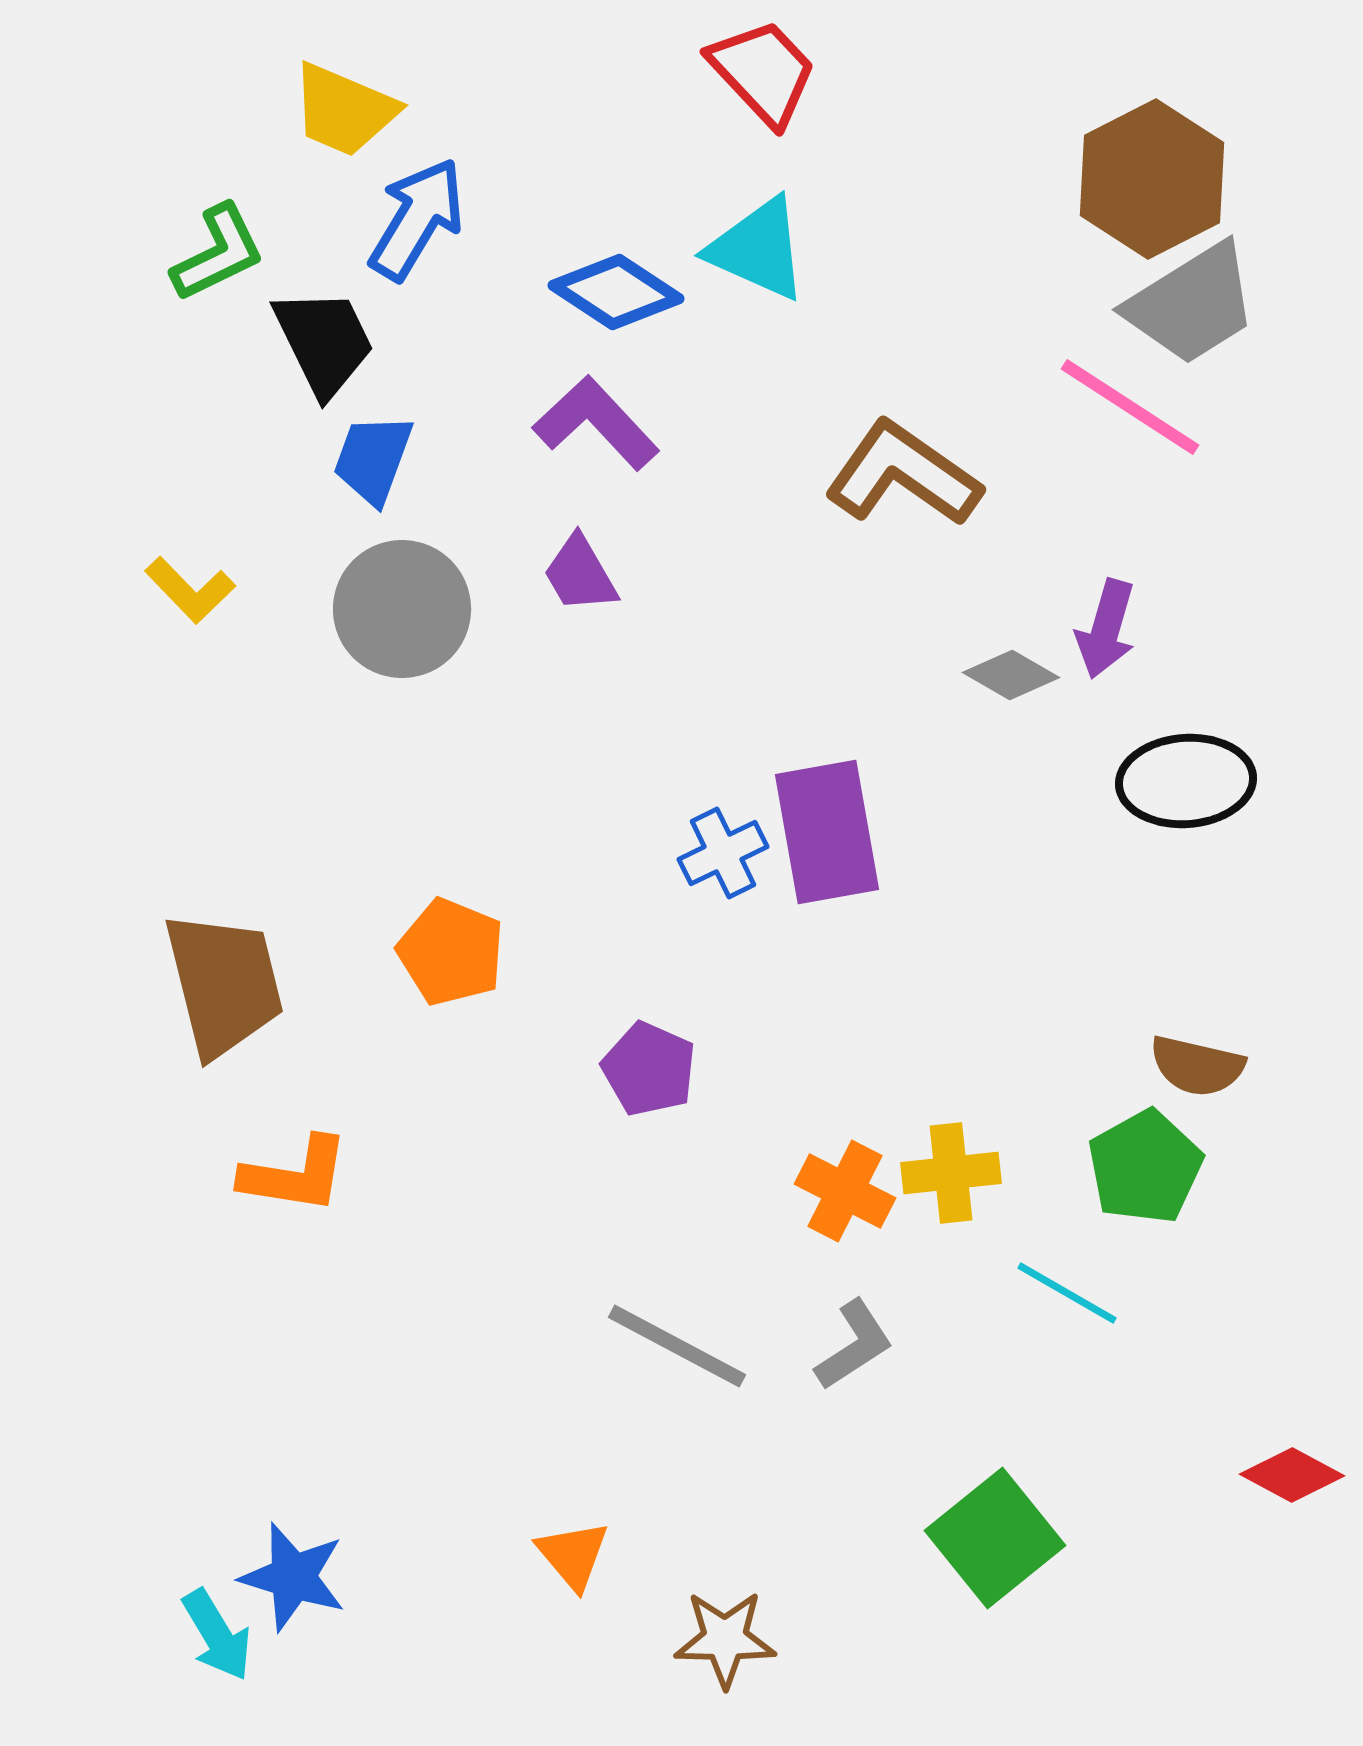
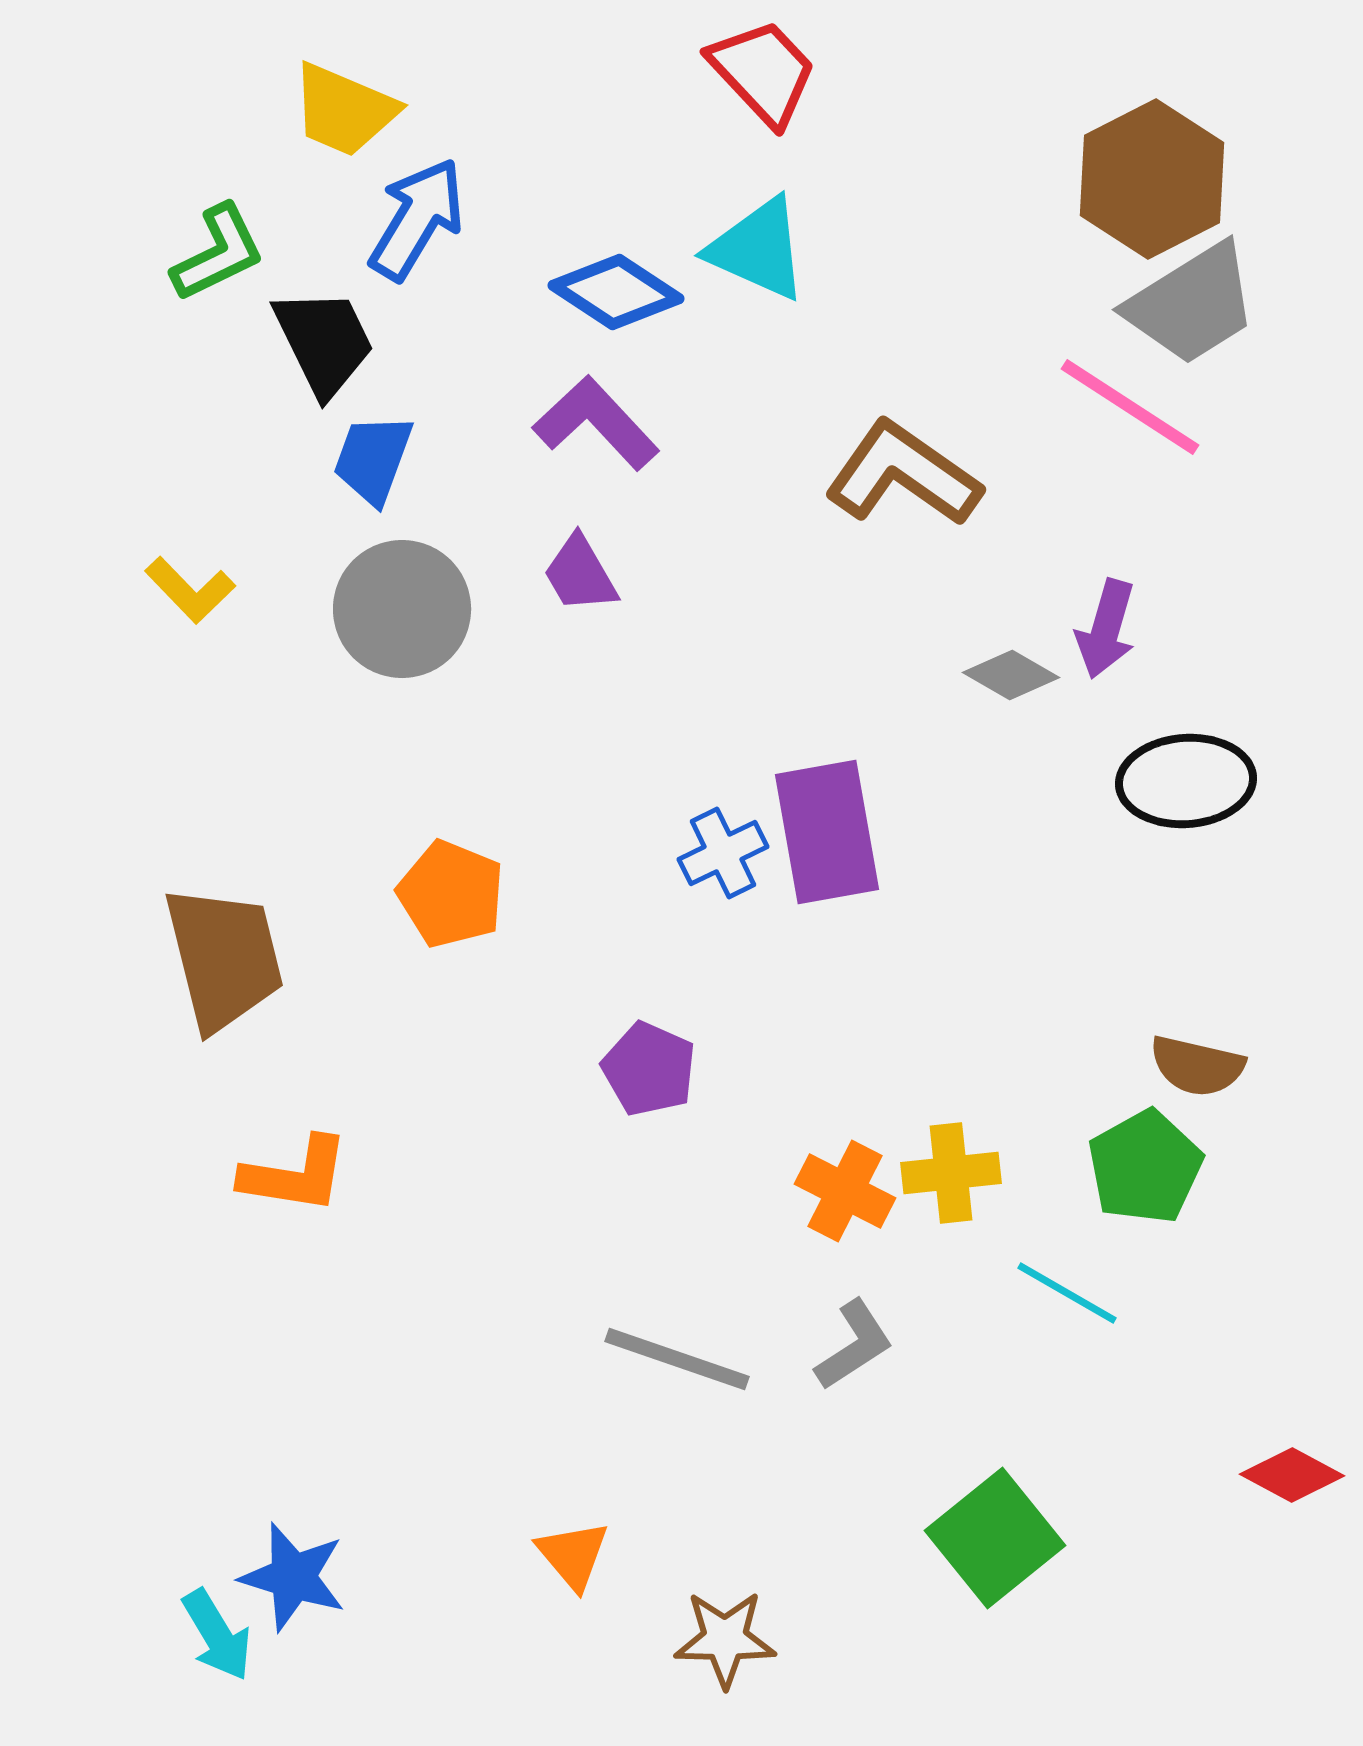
orange pentagon: moved 58 px up
brown trapezoid: moved 26 px up
gray line: moved 13 px down; rotated 9 degrees counterclockwise
